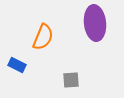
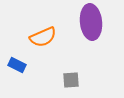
purple ellipse: moved 4 px left, 1 px up
orange semicircle: rotated 44 degrees clockwise
